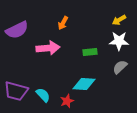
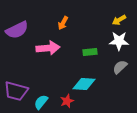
cyan semicircle: moved 2 px left, 7 px down; rotated 98 degrees counterclockwise
